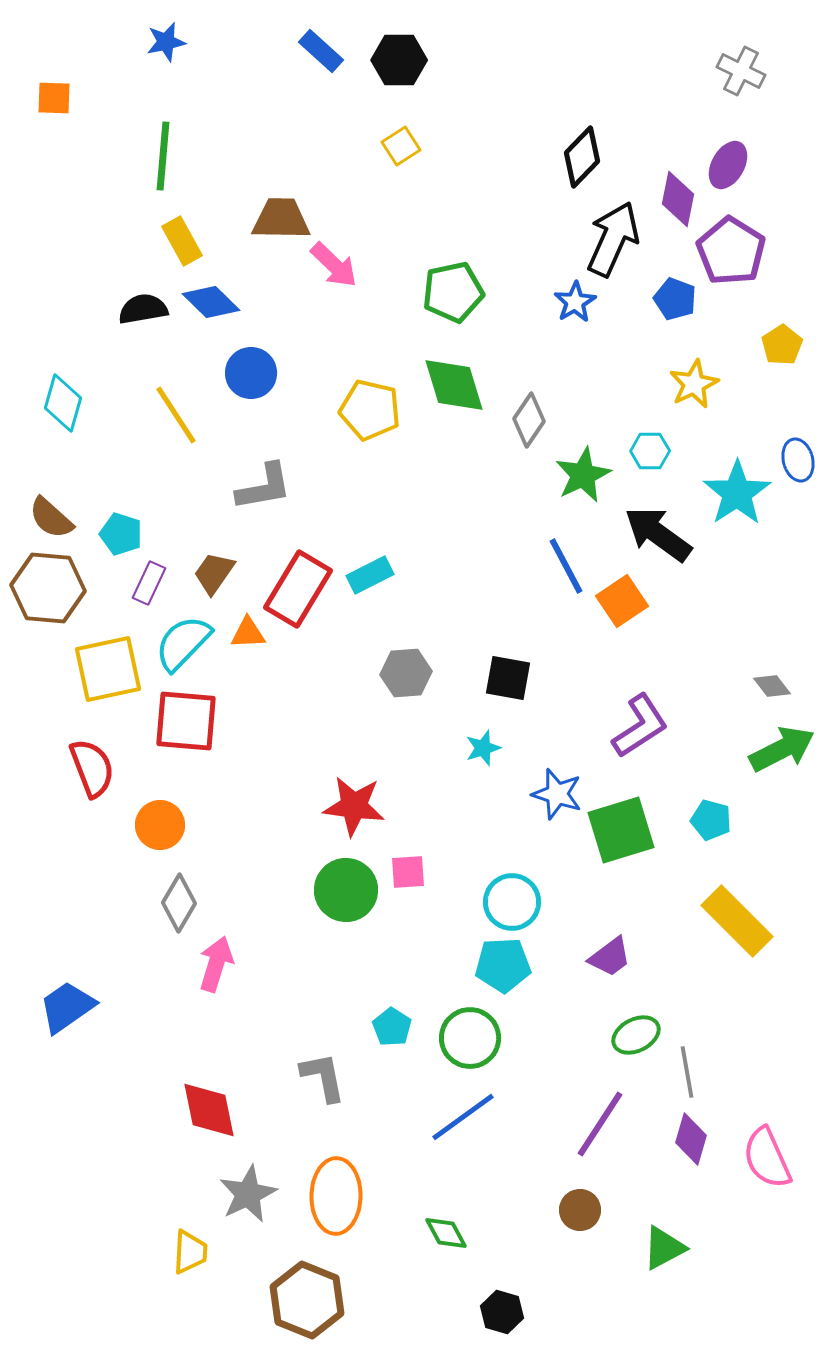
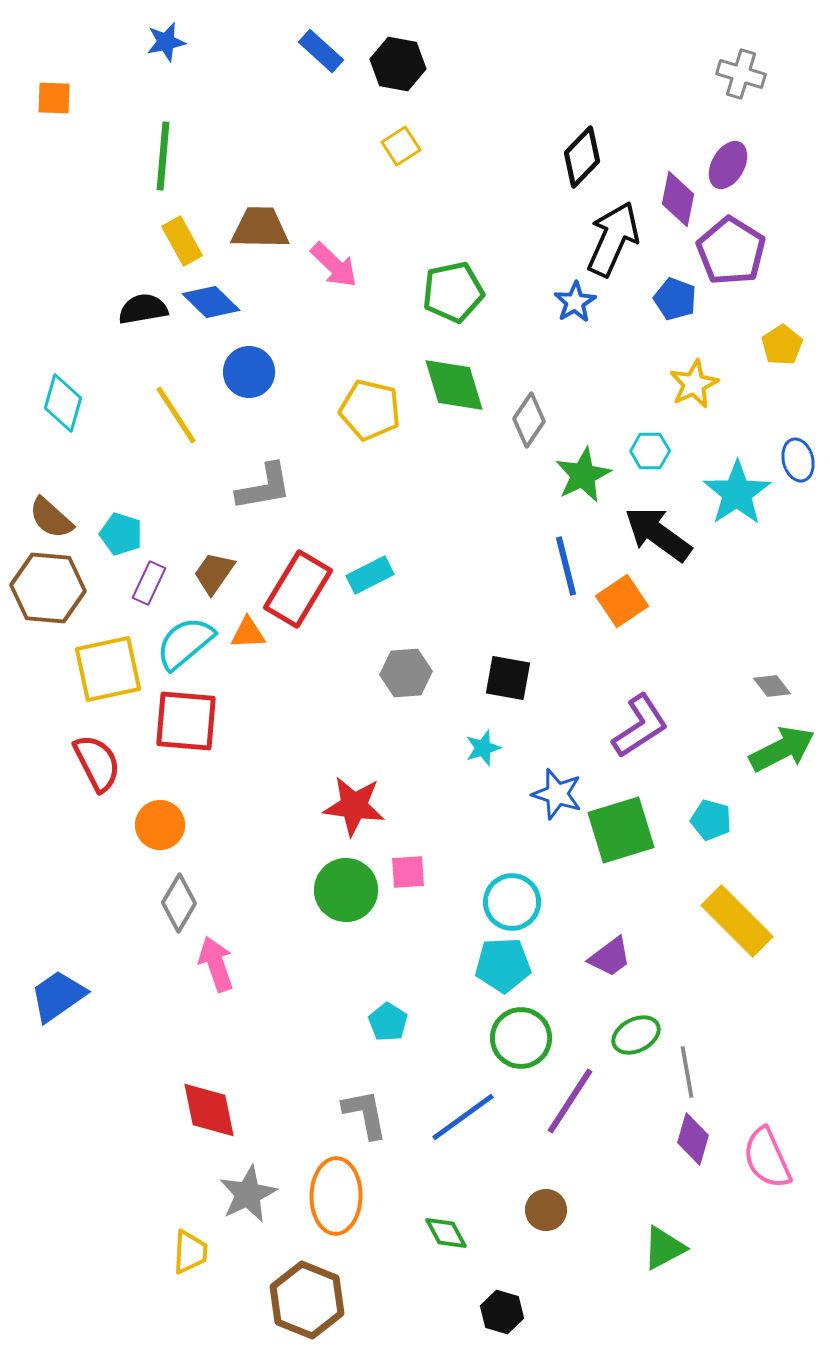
black hexagon at (399, 60): moved 1 px left, 4 px down; rotated 10 degrees clockwise
gray cross at (741, 71): moved 3 px down; rotated 9 degrees counterclockwise
brown trapezoid at (281, 219): moved 21 px left, 9 px down
blue circle at (251, 373): moved 2 px left, 1 px up
blue line at (566, 566): rotated 14 degrees clockwise
cyan semicircle at (183, 643): moved 2 px right; rotated 6 degrees clockwise
red semicircle at (92, 768): moved 5 px right, 5 px up; rotated 6 degrees counterclockwise
pink arrow at (216, 964): rotated 36 degrees counterclockwise
blue trapezoid at (67, 1007): moved 9 px left, 11 px up
cyan pentagon at (392, 1027): moved 4 px left, 5 px up
green circle at (470, 1038): moved 51 px right
gray L-shape at (323, 1077): moved 42 px right, 37 px down
purple line at (600, 1124): moved 30 px left, 23 px up
purple diamond at (691, 1139): moved 2 px right
brown circle at (580, 1210): moved 34 px left
